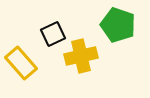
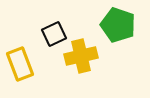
black square: moved 1 px right
yellow rectangle: moved 1 px left, 1 px down; rotated 20 degrees clockwise
